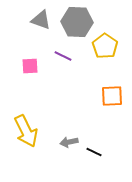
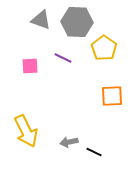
yellow pentagon: moved 1 px left, 2 px down
purple line: moved 2 px down
